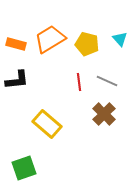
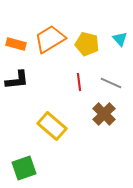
gray line: moved 4 px right, 2 px down
yellow rectangle: moved 5 px right, 2 px down
